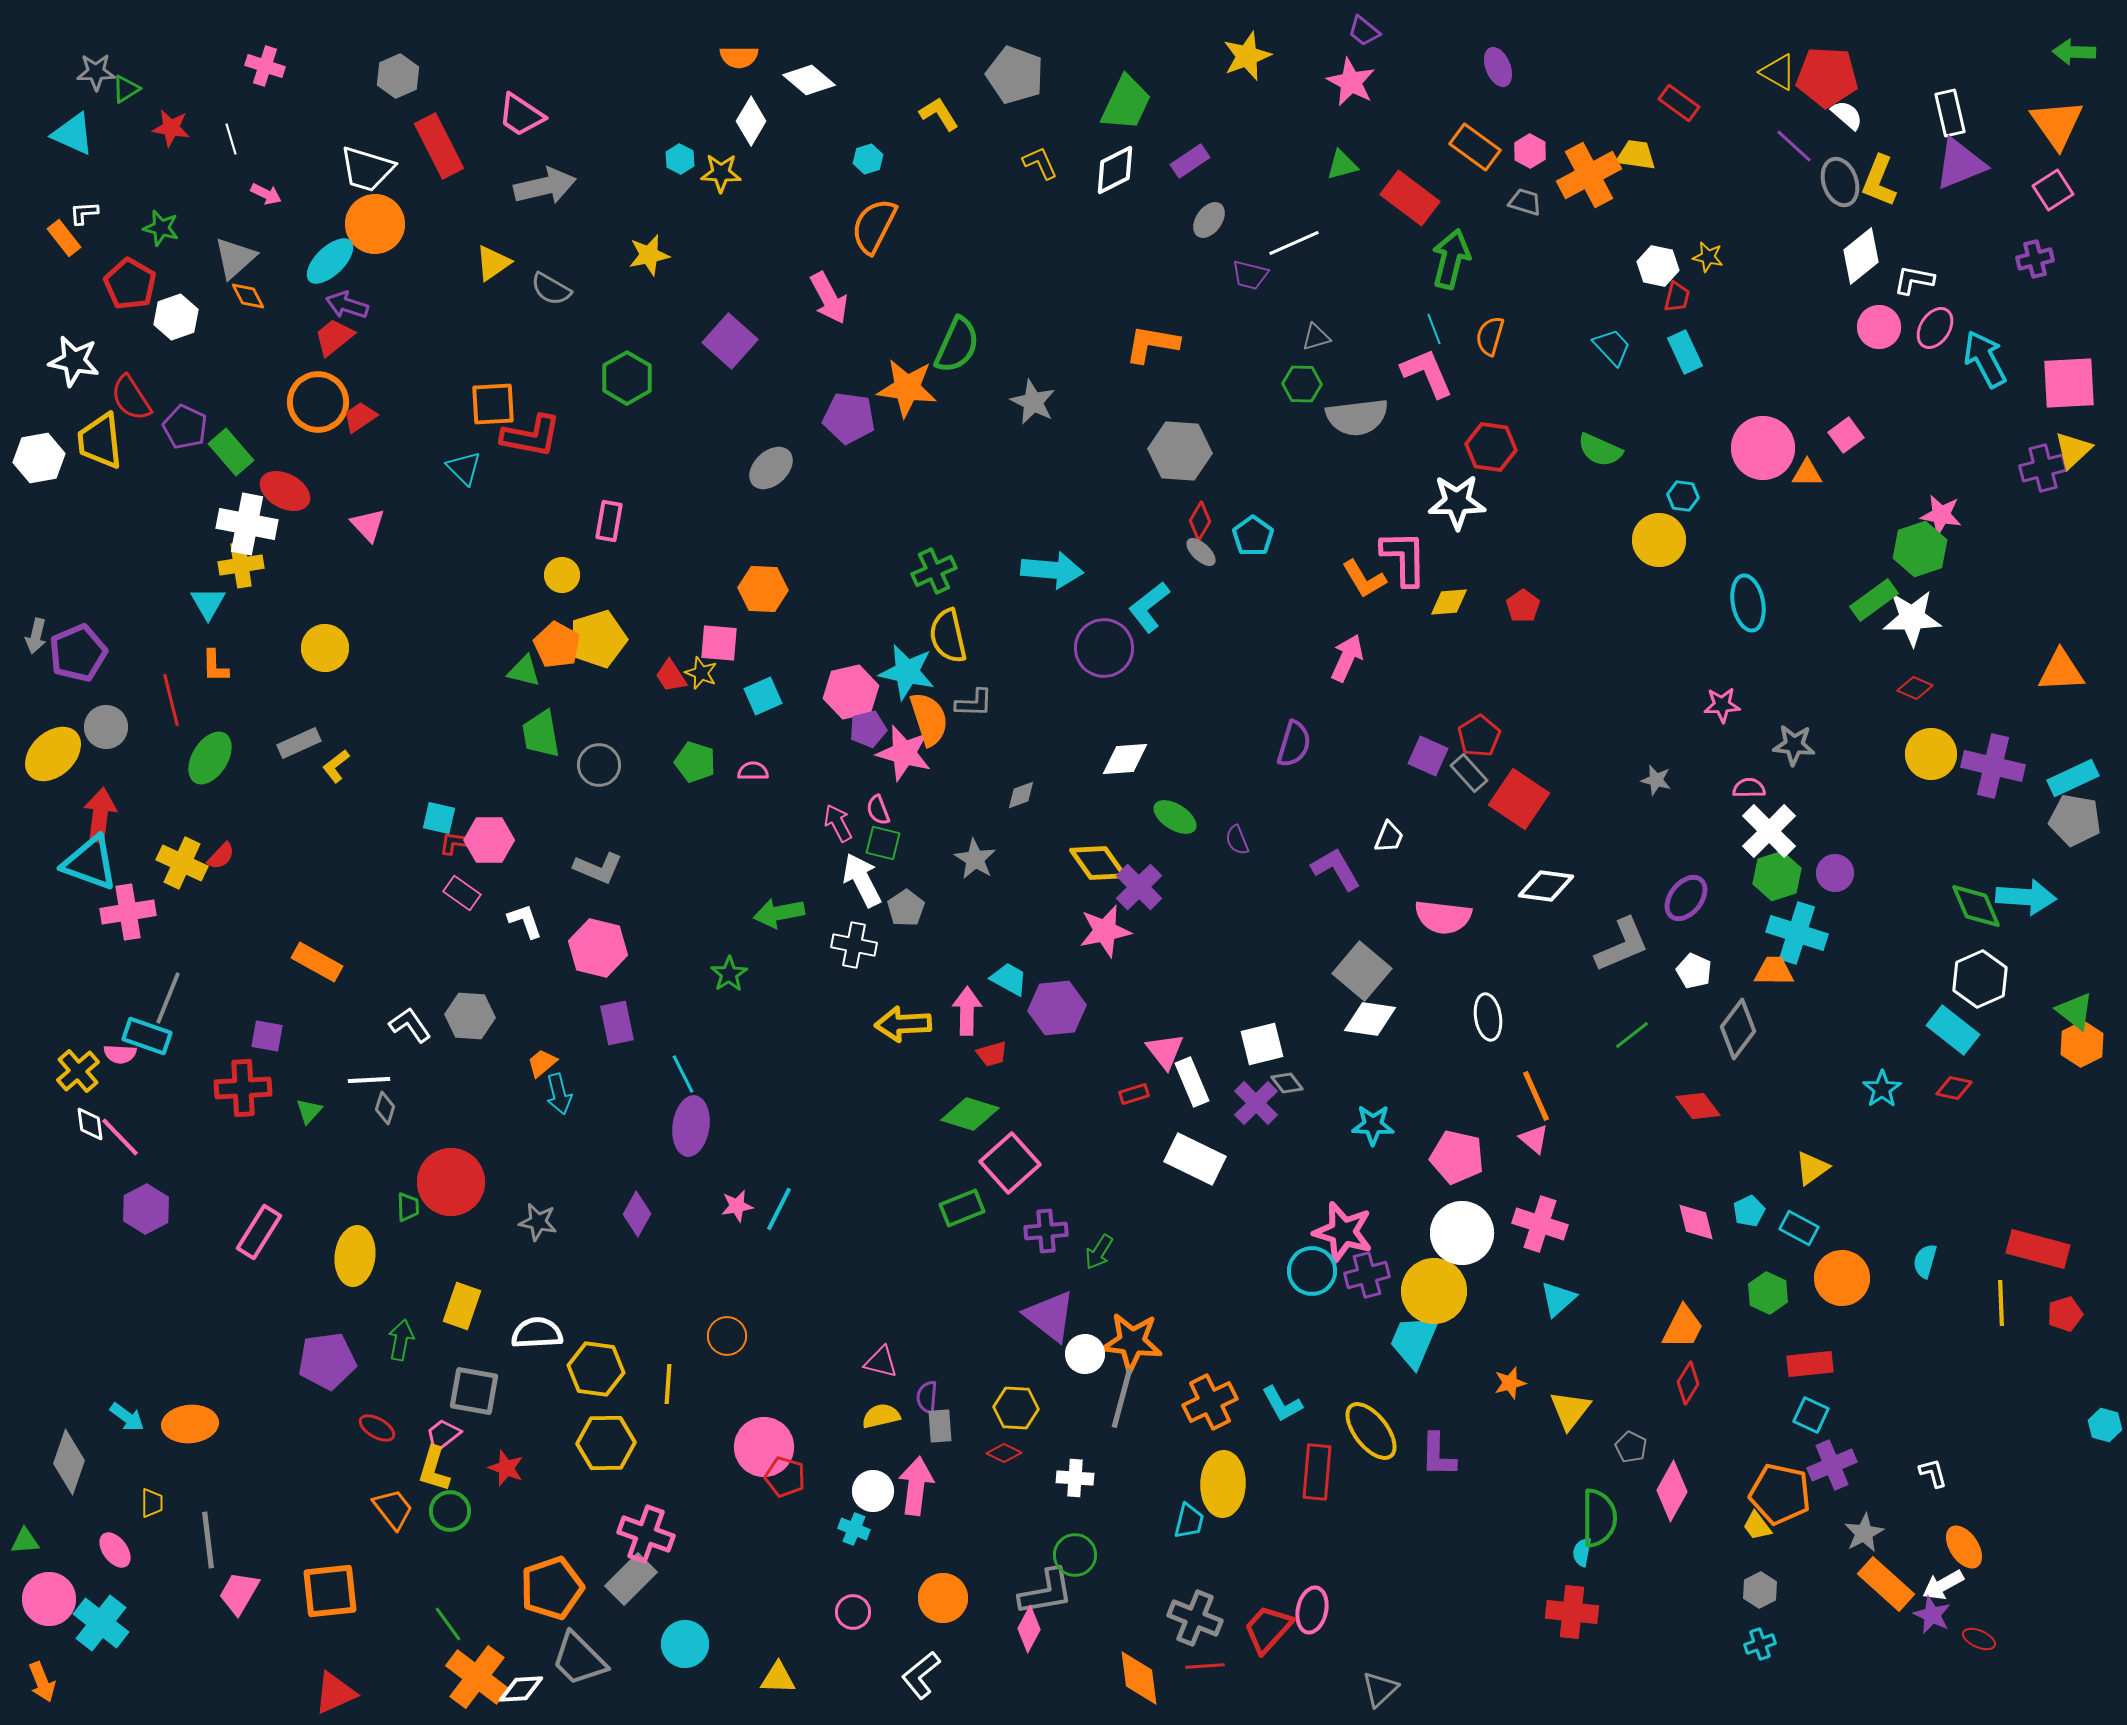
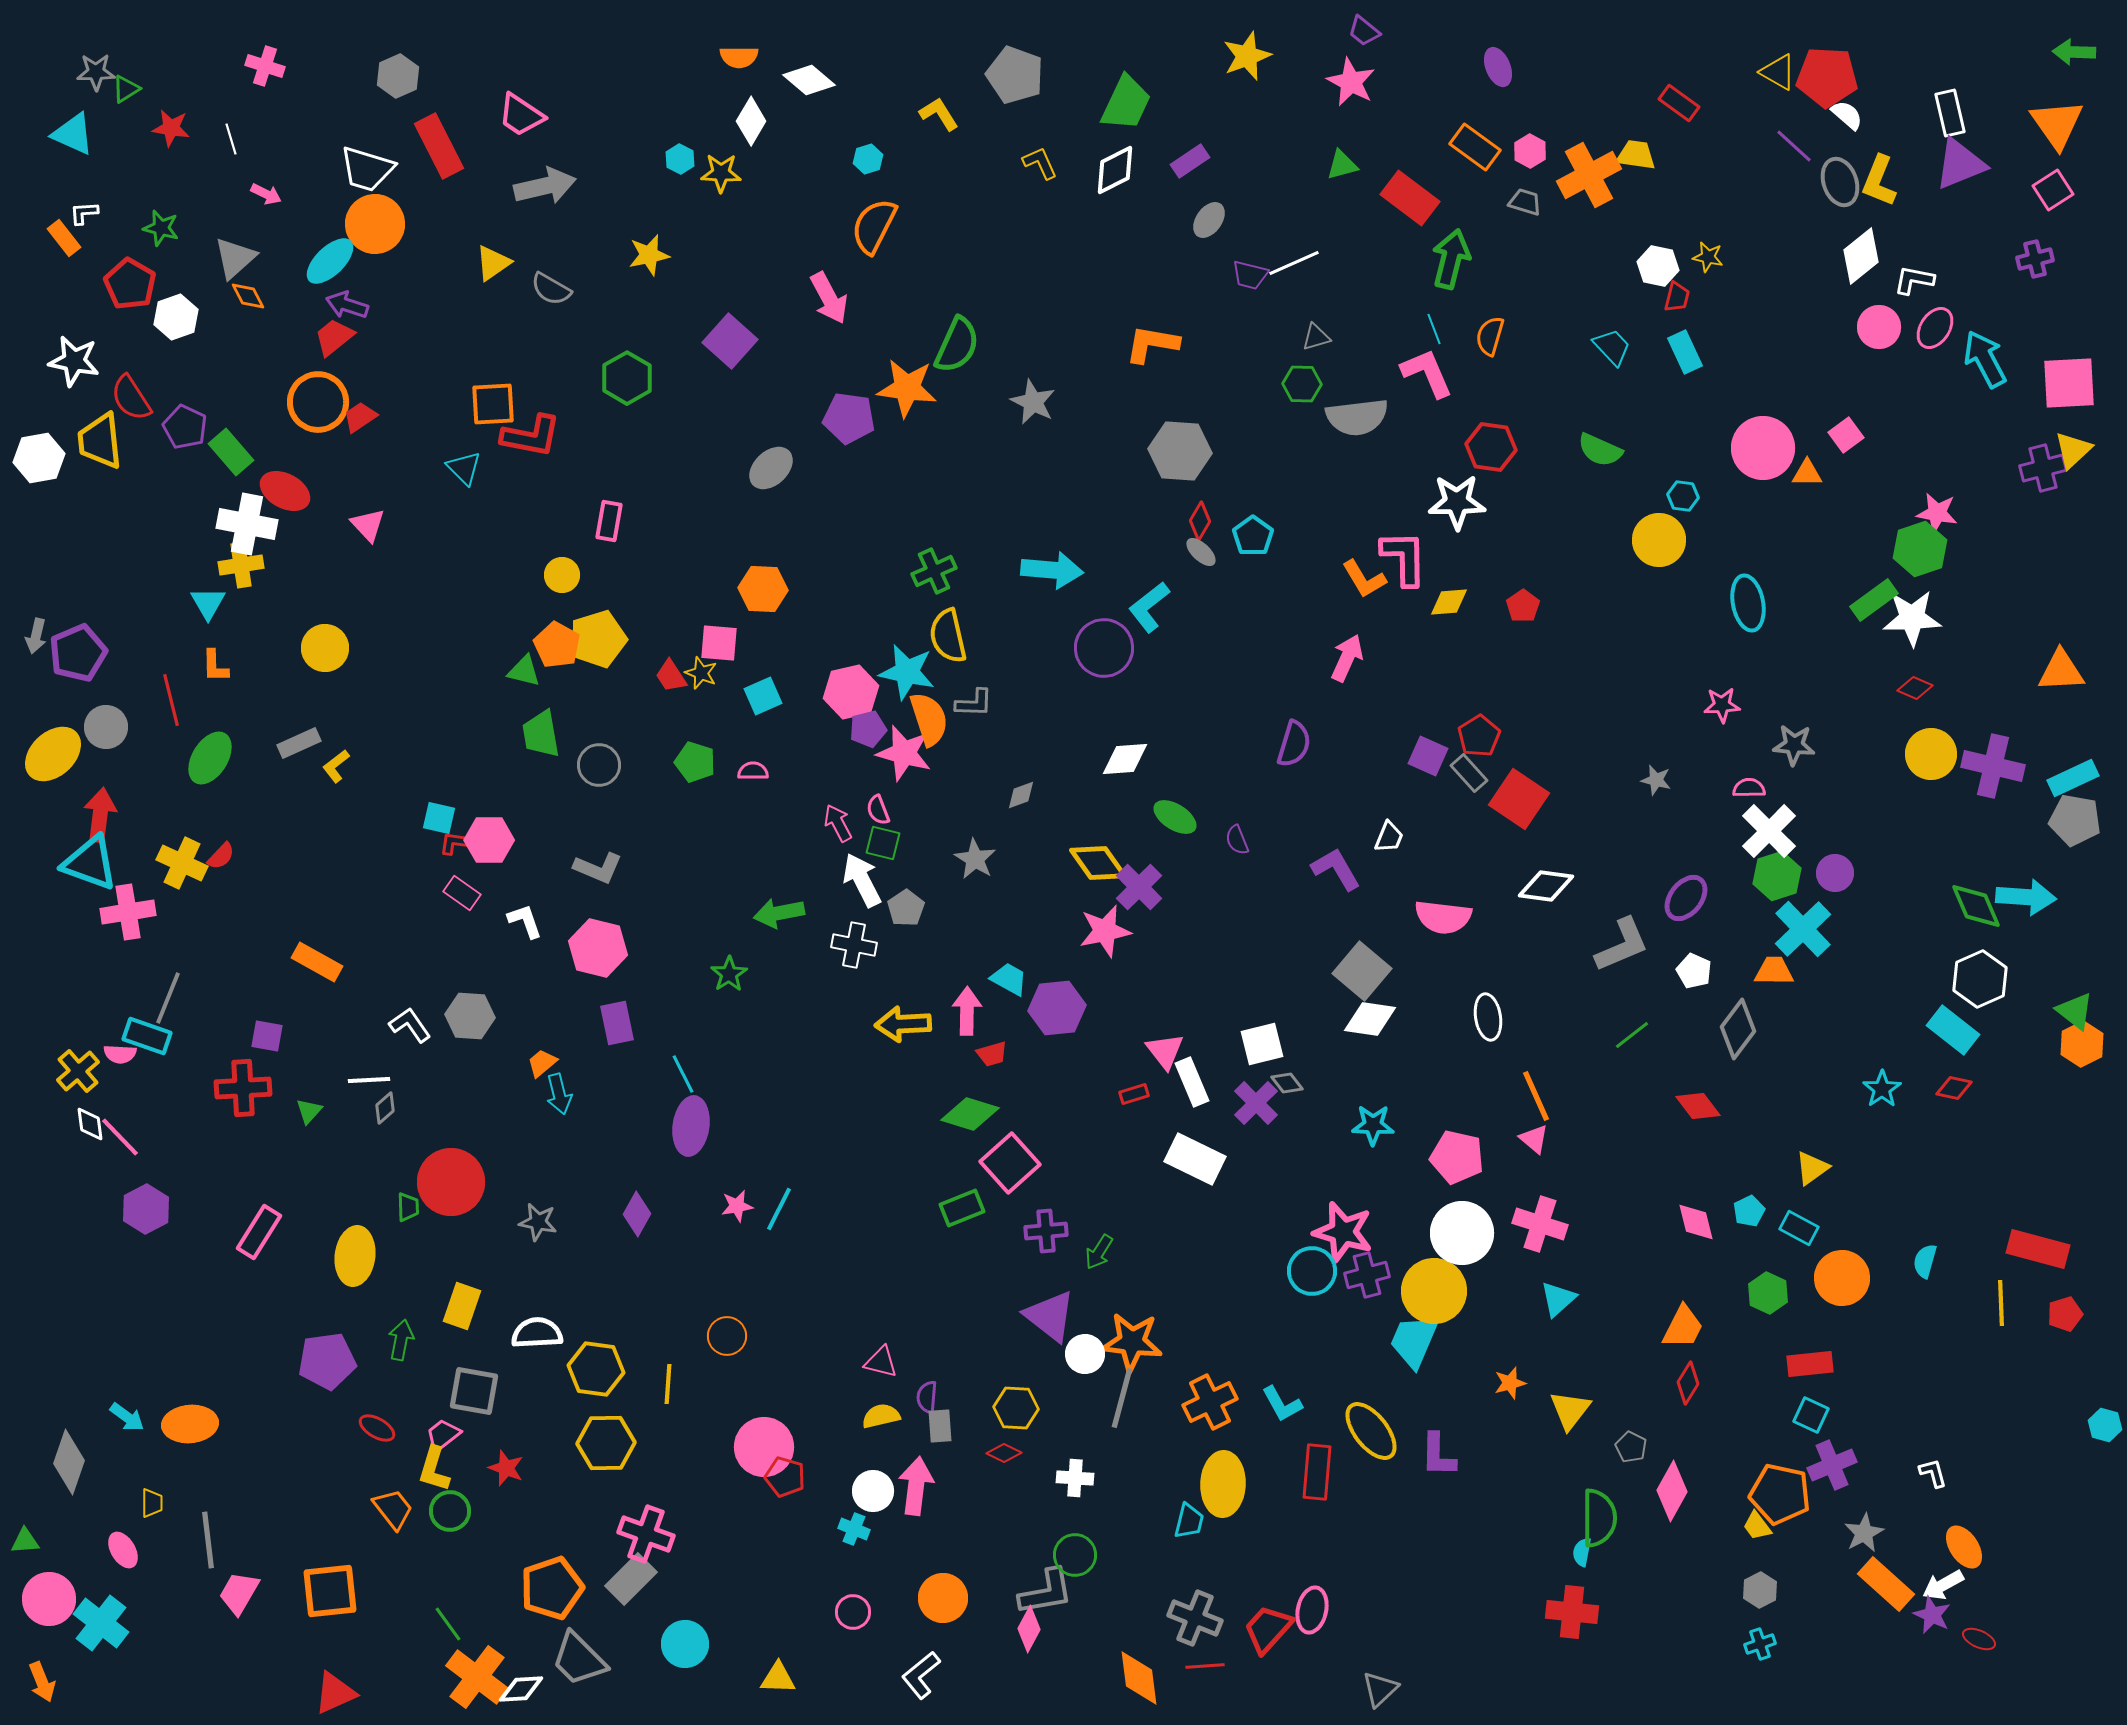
white line at (1294, 243): moved 20 px down
pink star at (1941, 515): moved 4 px left, 2 px up
cyan cross at (1797, 933): moved 6 px right, 4 px up; rotated 28 degrees clockwise
gray diamond at (385, 1108): rotated 32 degrees clockwise
pink ellipse at (115, 1550): moved 8 px right; rotated 6 degrees clockwise
